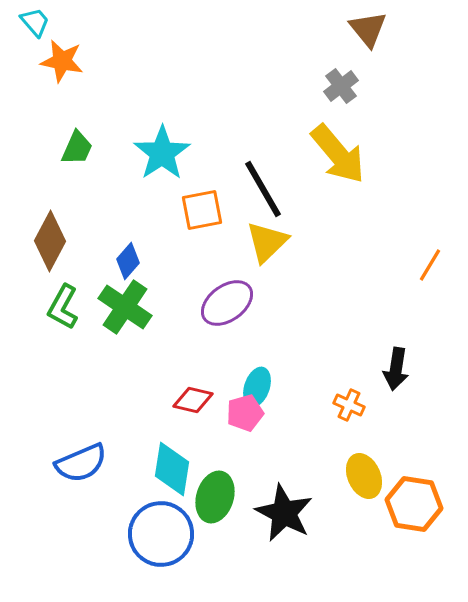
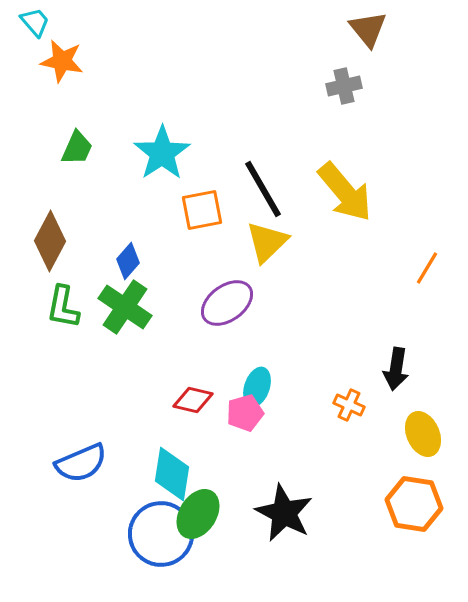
gray cross: moved 3 px right; rotated 24 degrees clockwise
yellow arrow: moved 7 px right, 38 px down
orange line: moved 3 px left, 3 px down
green L-shape: rotated 18 degrees counterclockwise
cyan diamond: moved 5 px down
yellow ellipse: moved 59 px right, 42 px up
green ellipse: moved 17 px left, 17 px down; rotated 15 degrees clockwise
